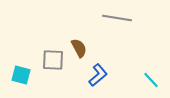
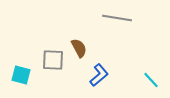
blue L-shape: moved 1 px right
